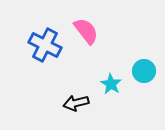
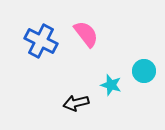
pink semicircle: moved 3 px down
blue cross: moved 4 px left, 4 px up
cyan star: moved 1 px down; rotated 15 degrees counterclockwise
